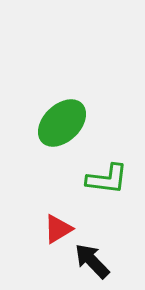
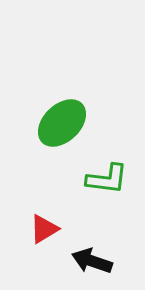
red triangle: moved 14 px left
black arrow: rotated 27 degrees counterclockwise
